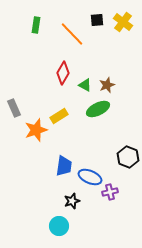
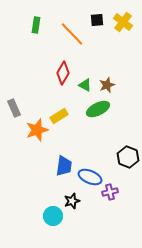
orange star: moved 1 px right
cyan circle: moved 6 px left, 10 px up
